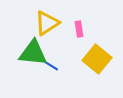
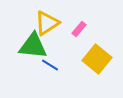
pink rectangle: rotated 49 degrees clockwise
green triangle: moved 7 px up
